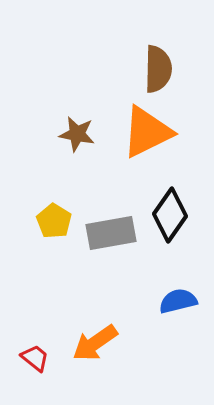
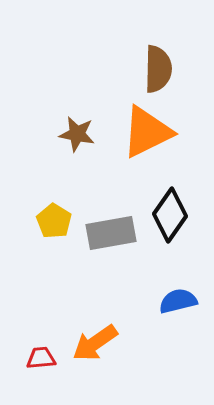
red trapezoid: moved 6 px right; rotated 44 degrees counterclockwise
